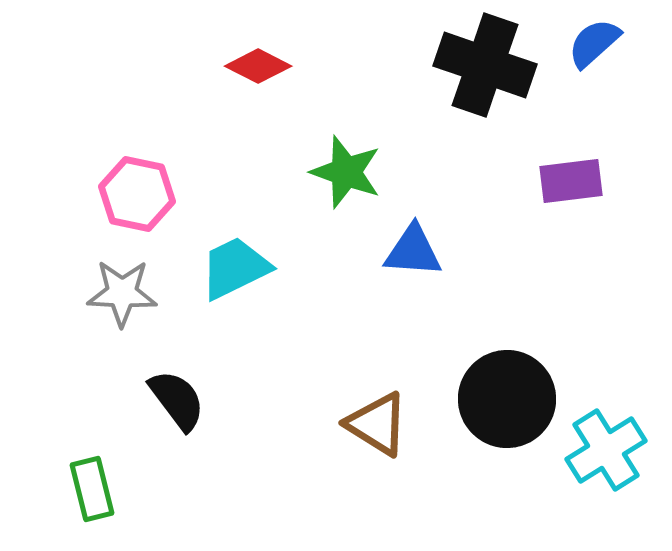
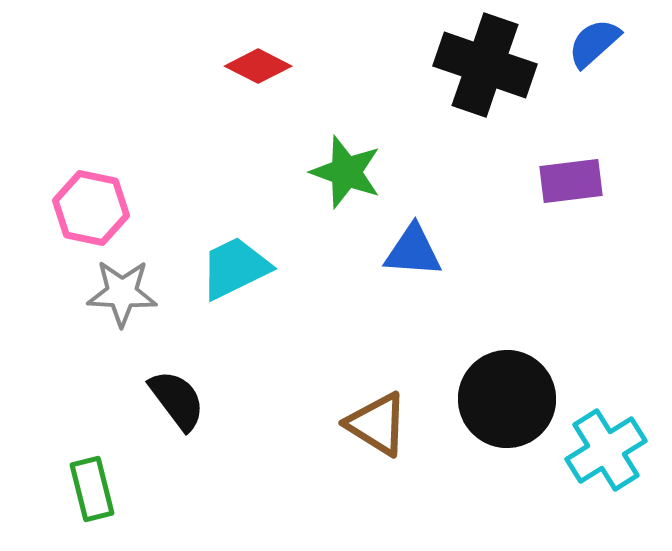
pink hexagon: moved 46 px left, 14 px down
